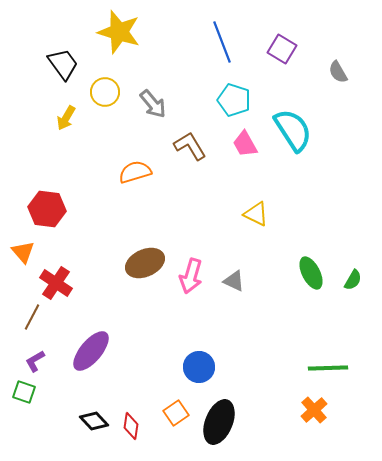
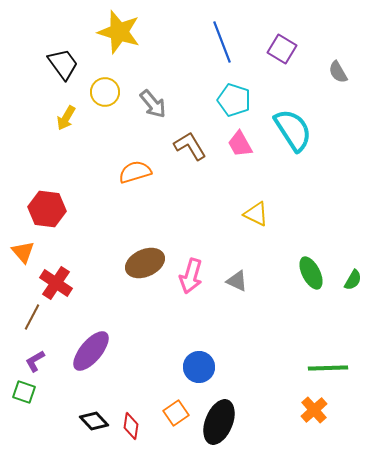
pink trapezoid: moved 5 px left
gray triangle: moved 3 px right
